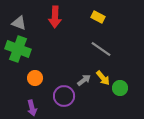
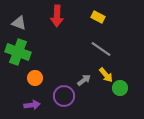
red arrow: moved 2 px right, 1 px up
green cross: moved 3 px down
yellow arrow: moved 3 px right, 3 px up
purple arrow: moved 3 px up; rotated 84 degrees counterclockwise
